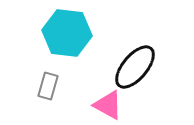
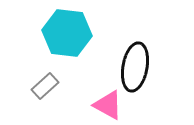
black ellipse: rotated 30 degrees counterclockwise
gray rectangle: moved 3 px left; rotated 32 degrees clockwise
